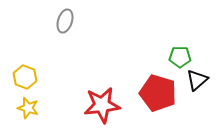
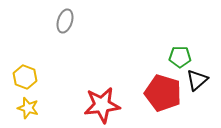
red pentagon: moved 5 px right
